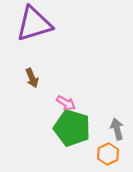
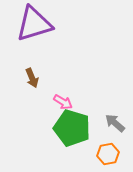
pink arrow: moved 3 px left, 1 px up
gray arrow: moved 2 px left, 6 px up; rotated 35 degrees counterclockwise
orange hexagon: rotated 15 degrees clockwise
